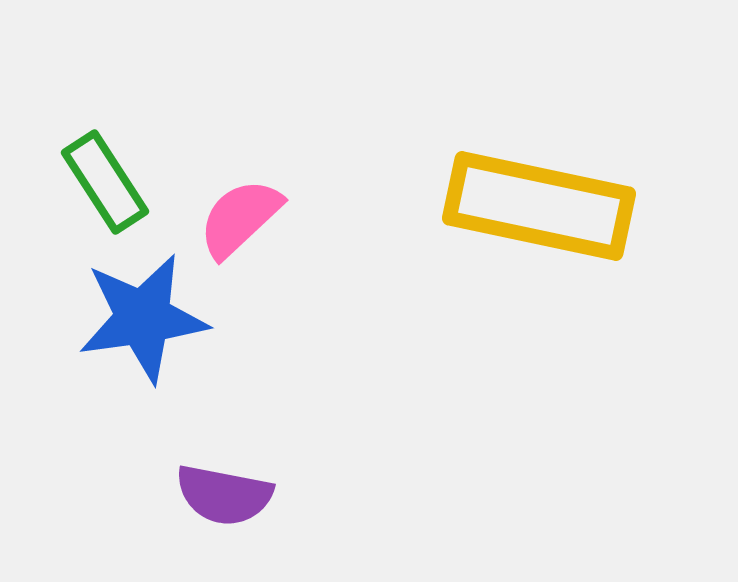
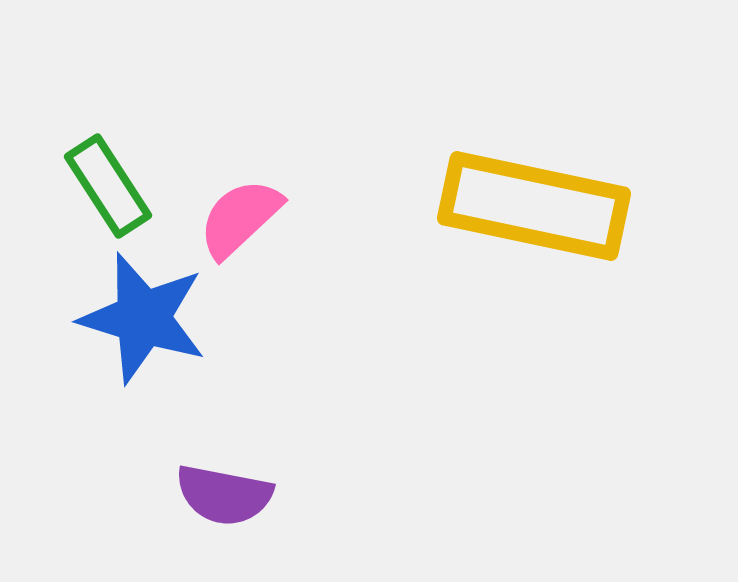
green rectangle: moved 3 px right, 4 px down
yellow rectangle: moved 5 px left
blue star: rotated 25 degrees clockwise
